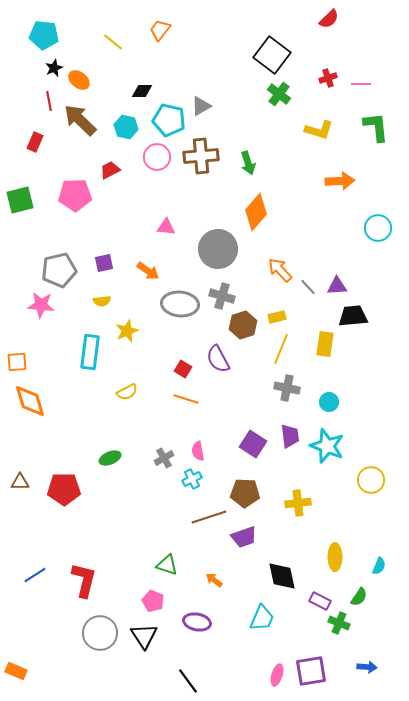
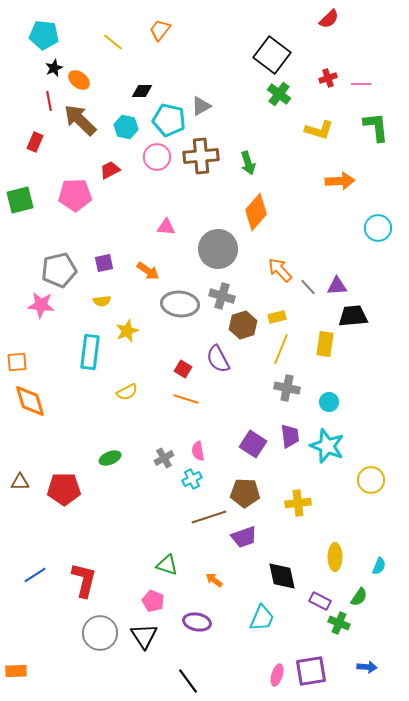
orange rectangle at (16, 671): rotated 25 degrees counterclockwise
